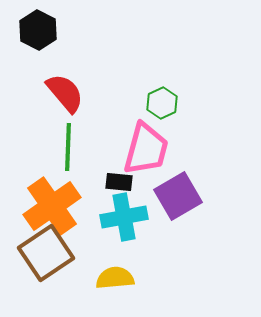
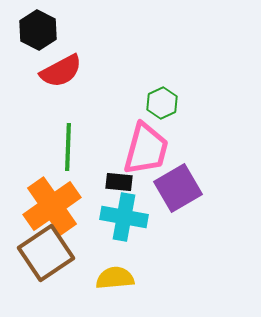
red semicircle: moved 4 px left, 22 px up; rotated 102 degrees clockwise
purple square: moved 8 px up
cyan cross: rotated 21 degrees clockwise
